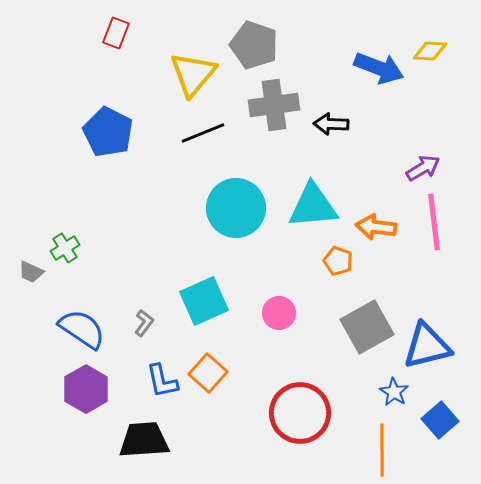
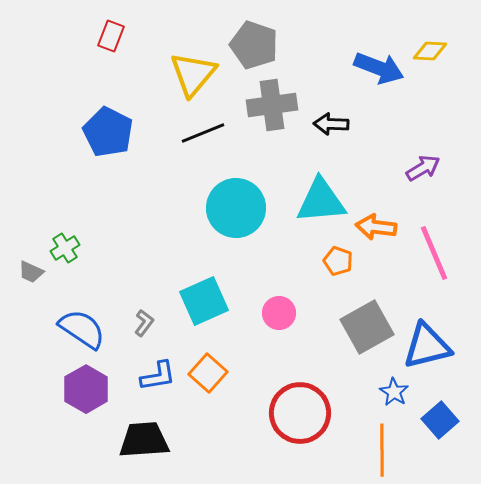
red rectangle: moved 5 px left, 3 px down
gray cross: moved 2 px left
cyan triangle: moved 8 px right, 5 px up
pink line: moved 31 px down; rotated 16 degrees counterclockwise
blue L-shape: moved 4 px left, 5 px up; rotated 87 degrees counterclockwise
